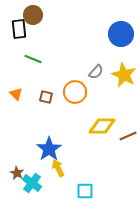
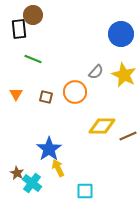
orange triangle: rotated 16 degrees clockwise
